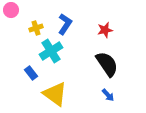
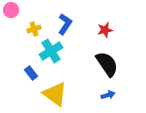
yellow cross: moved 2 px left, 1 px down
blue arrow: rotated 64 degrees counterclockwise
